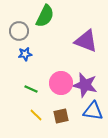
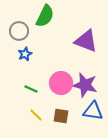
blue star: rotated 16 degrees counterclockwise
brown square: rotated 21 degrees clockwise
